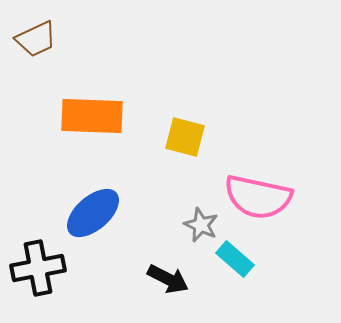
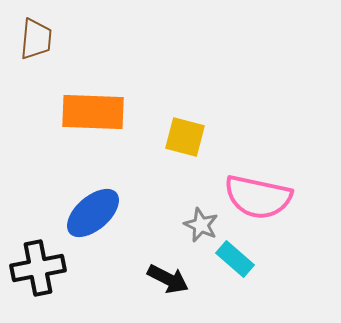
brown trapezoid: rotated 60 degrees counterclockwise
orange rectangle: moved 1 px right, 4 px up
